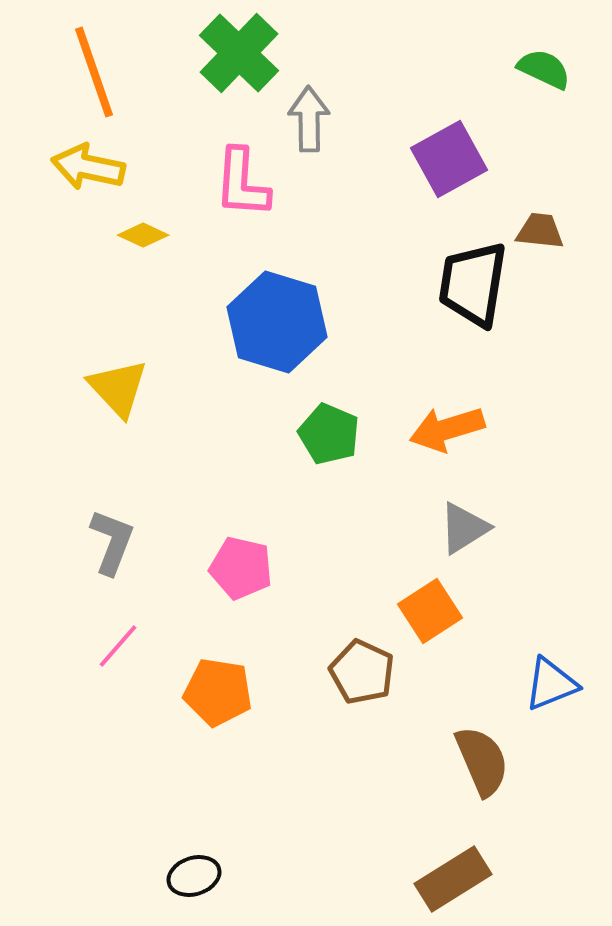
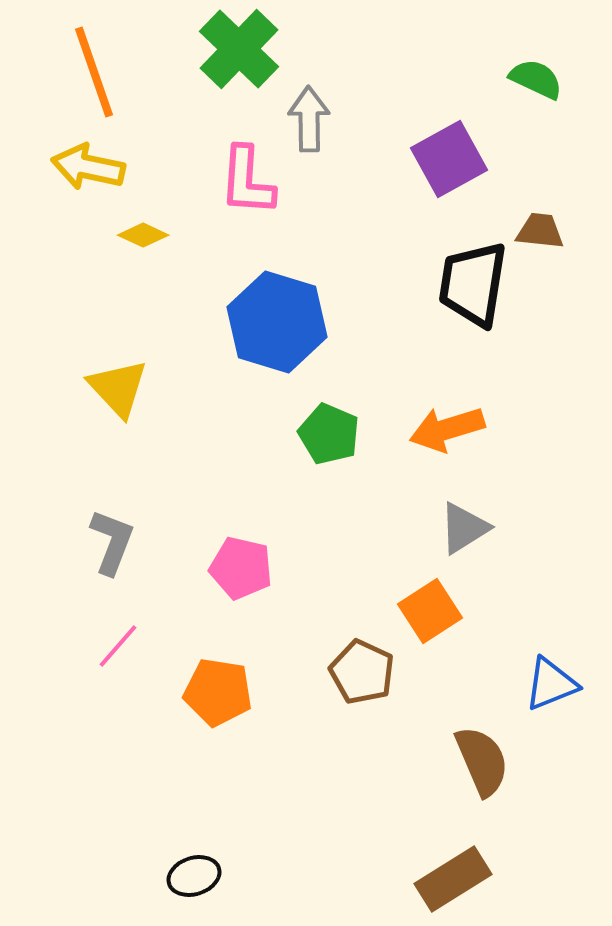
green cross: moved 4 px up
green semicircle: moved 8 px left, 10 px down
pink L-shape: moved 5 px right, 2 px up
